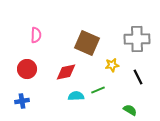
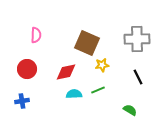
yellow star: moved 10 px left
cyan semicircle: moved 2 px left, 2 px up
